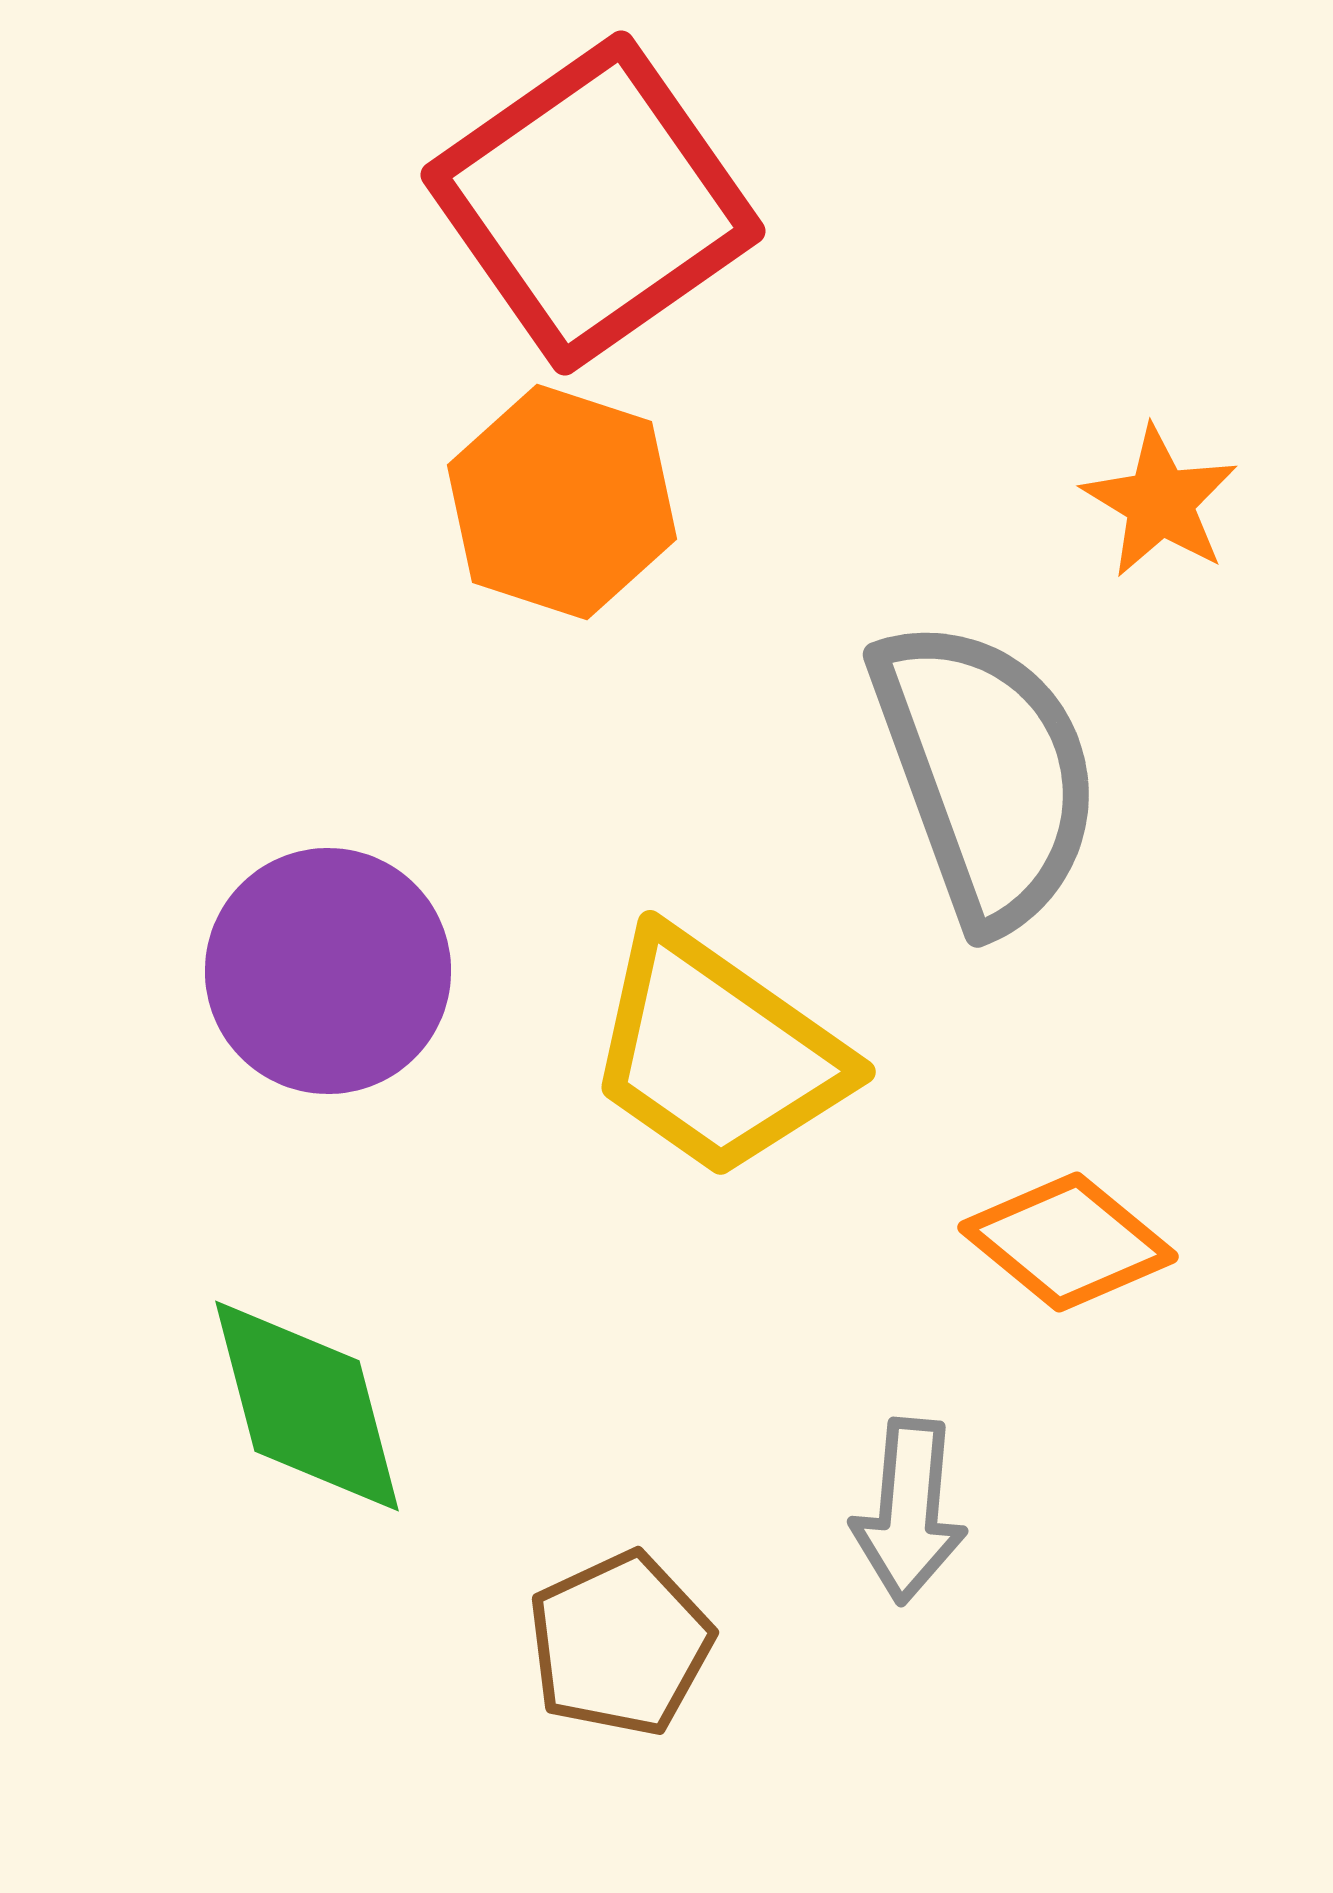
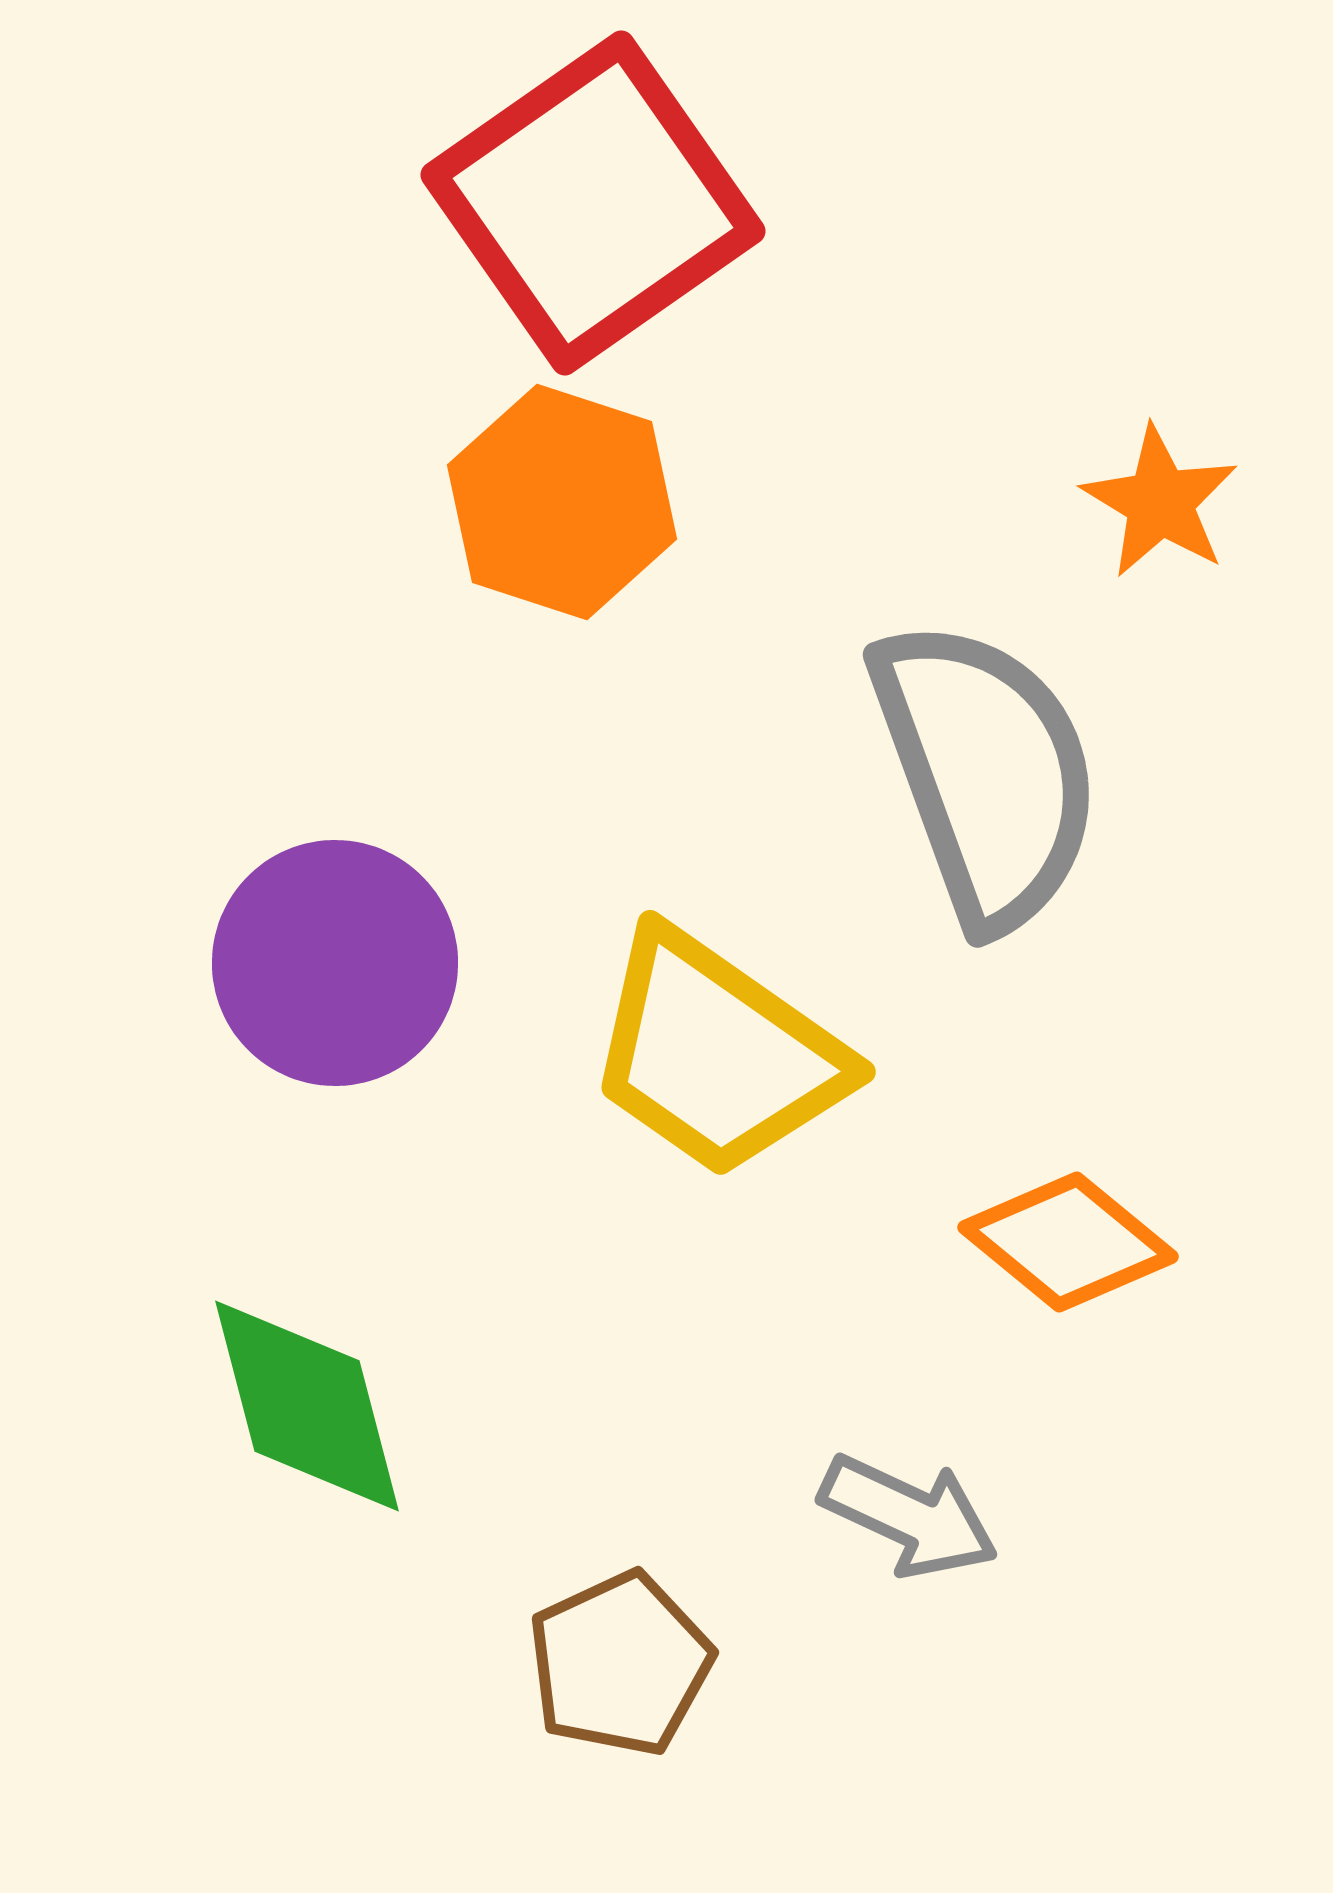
purple circle: moved 7 px right, 8 px up
gray arrow: moved 5 px down; rotated 70 degrees counterclockwise
brown pentagon: moved 20 px down
